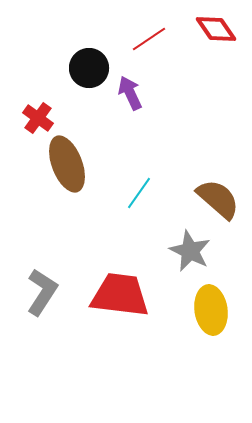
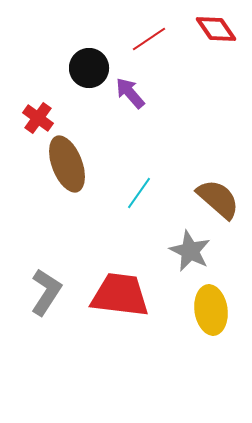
purple arrow: rotated 16 degrees counterclockwise
gray L-shape: moved 4 px right
